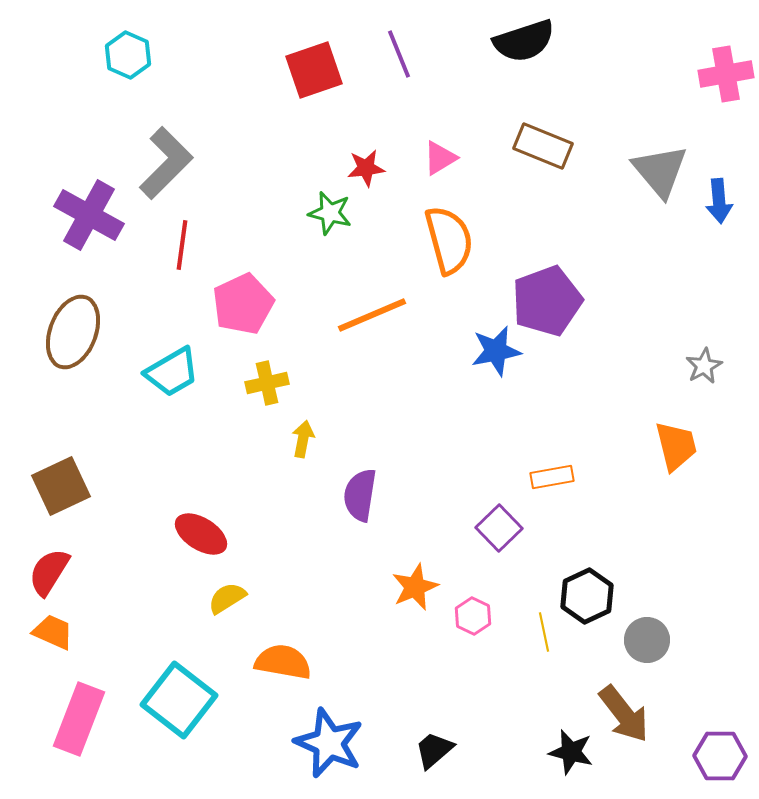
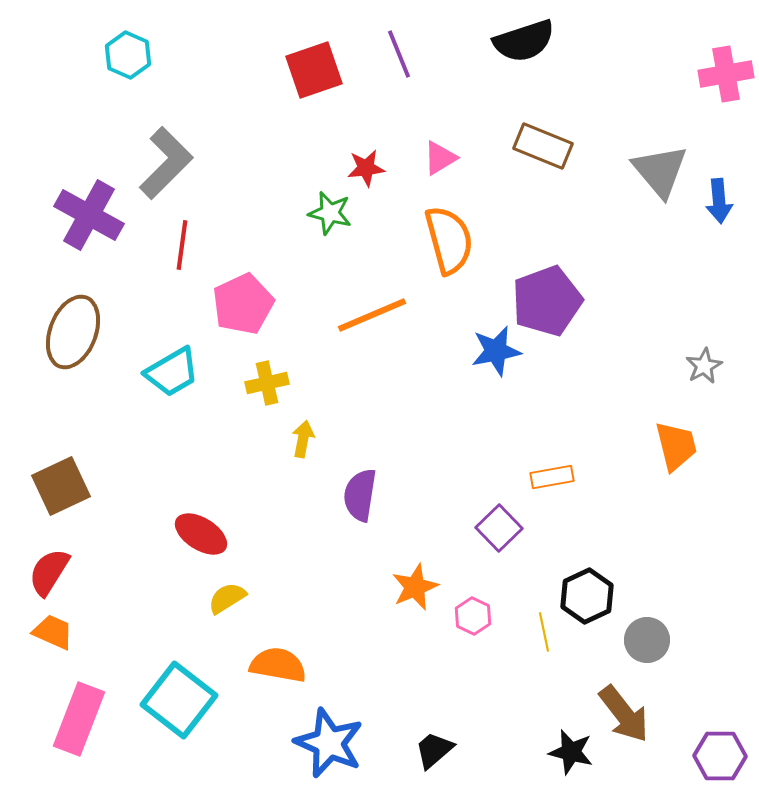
orange semicircle at (283, 662): moved 5 px left, 3 px down
